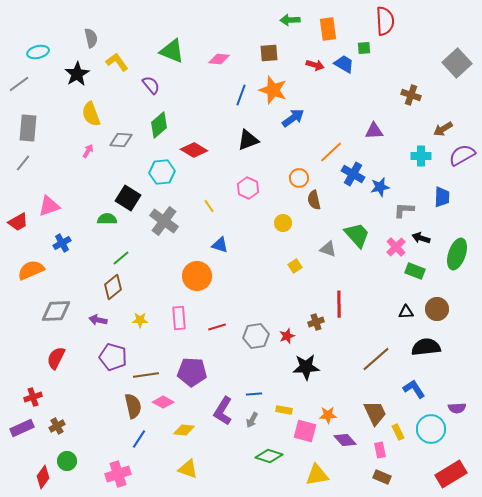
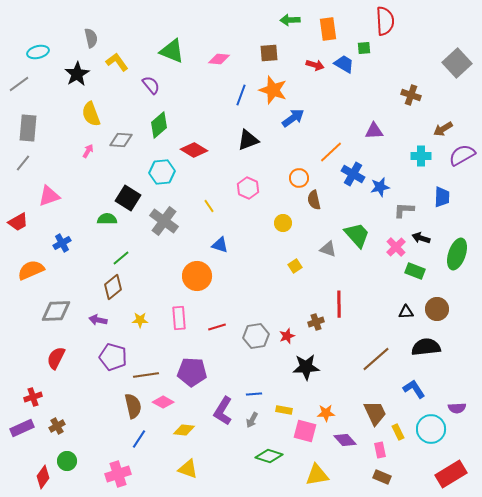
pink triangle at (49, 206): moved 10 px up
orange star at (328, 415): moved 2 px left, 2 px up
